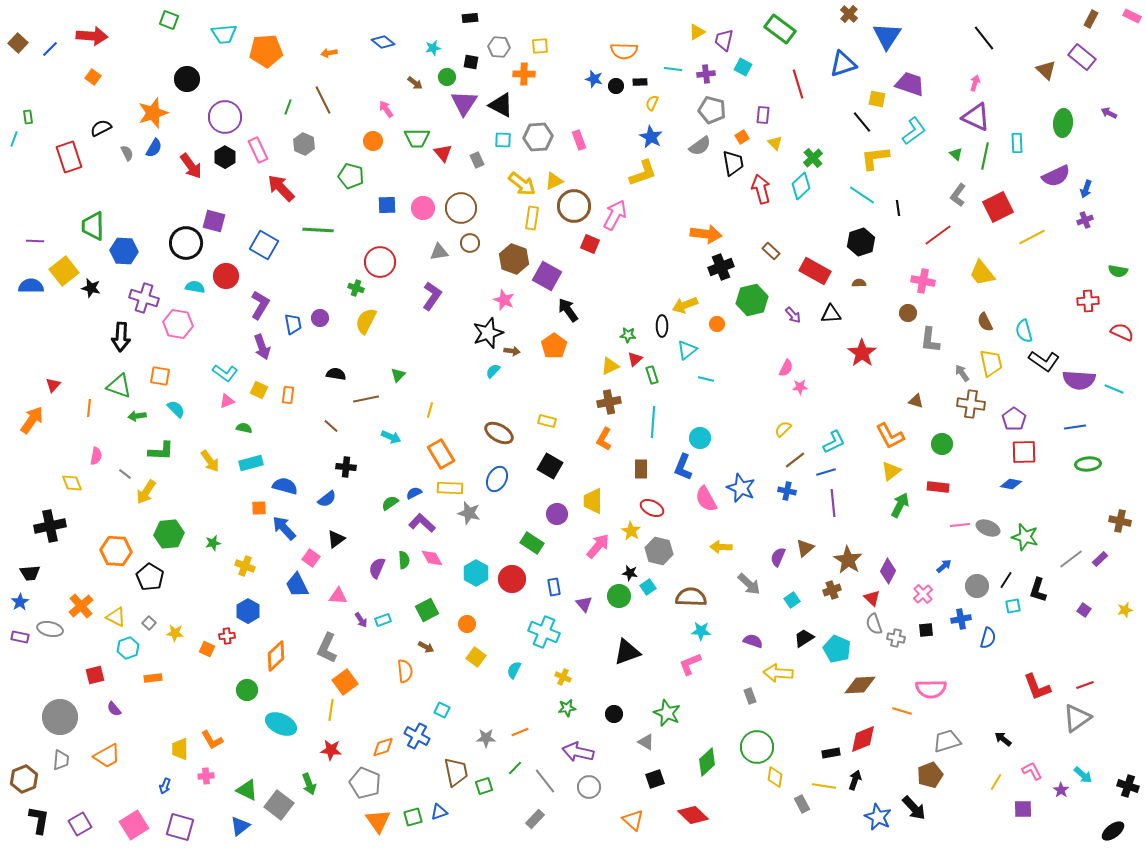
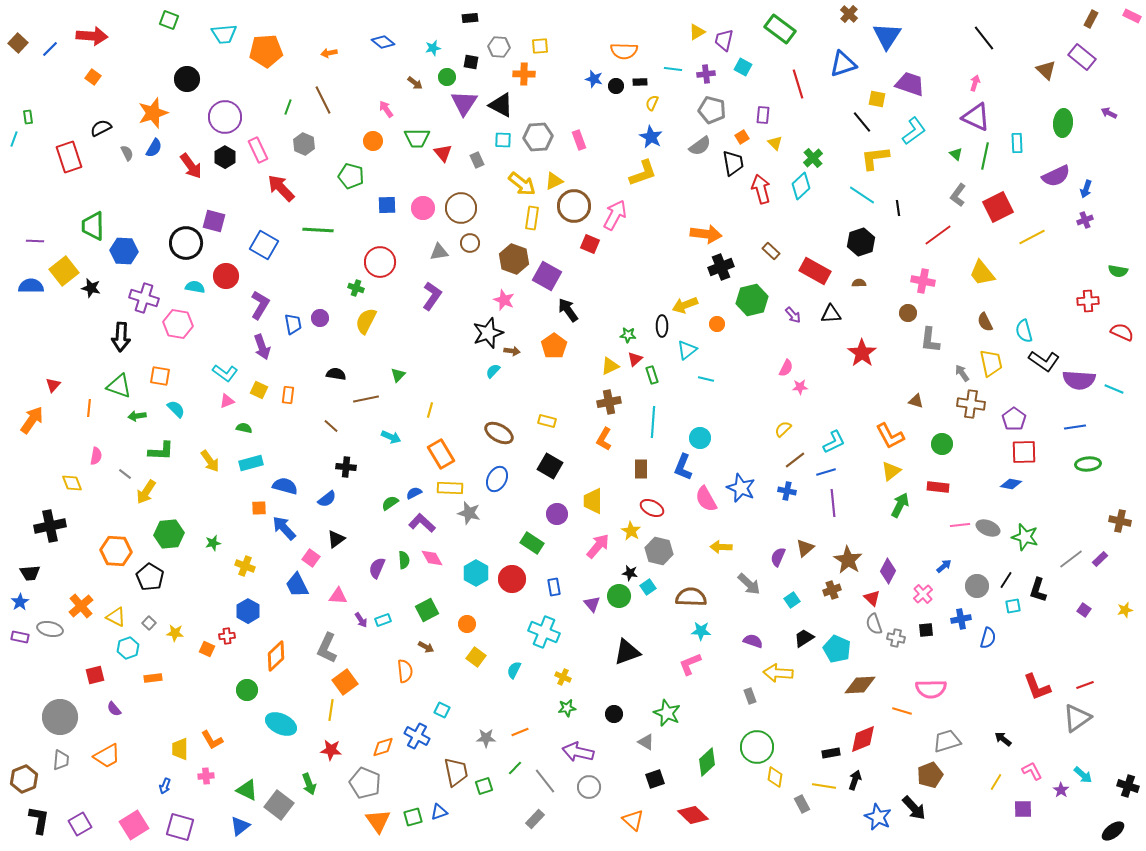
purple triangle at (584, 604): moved 8 px right
